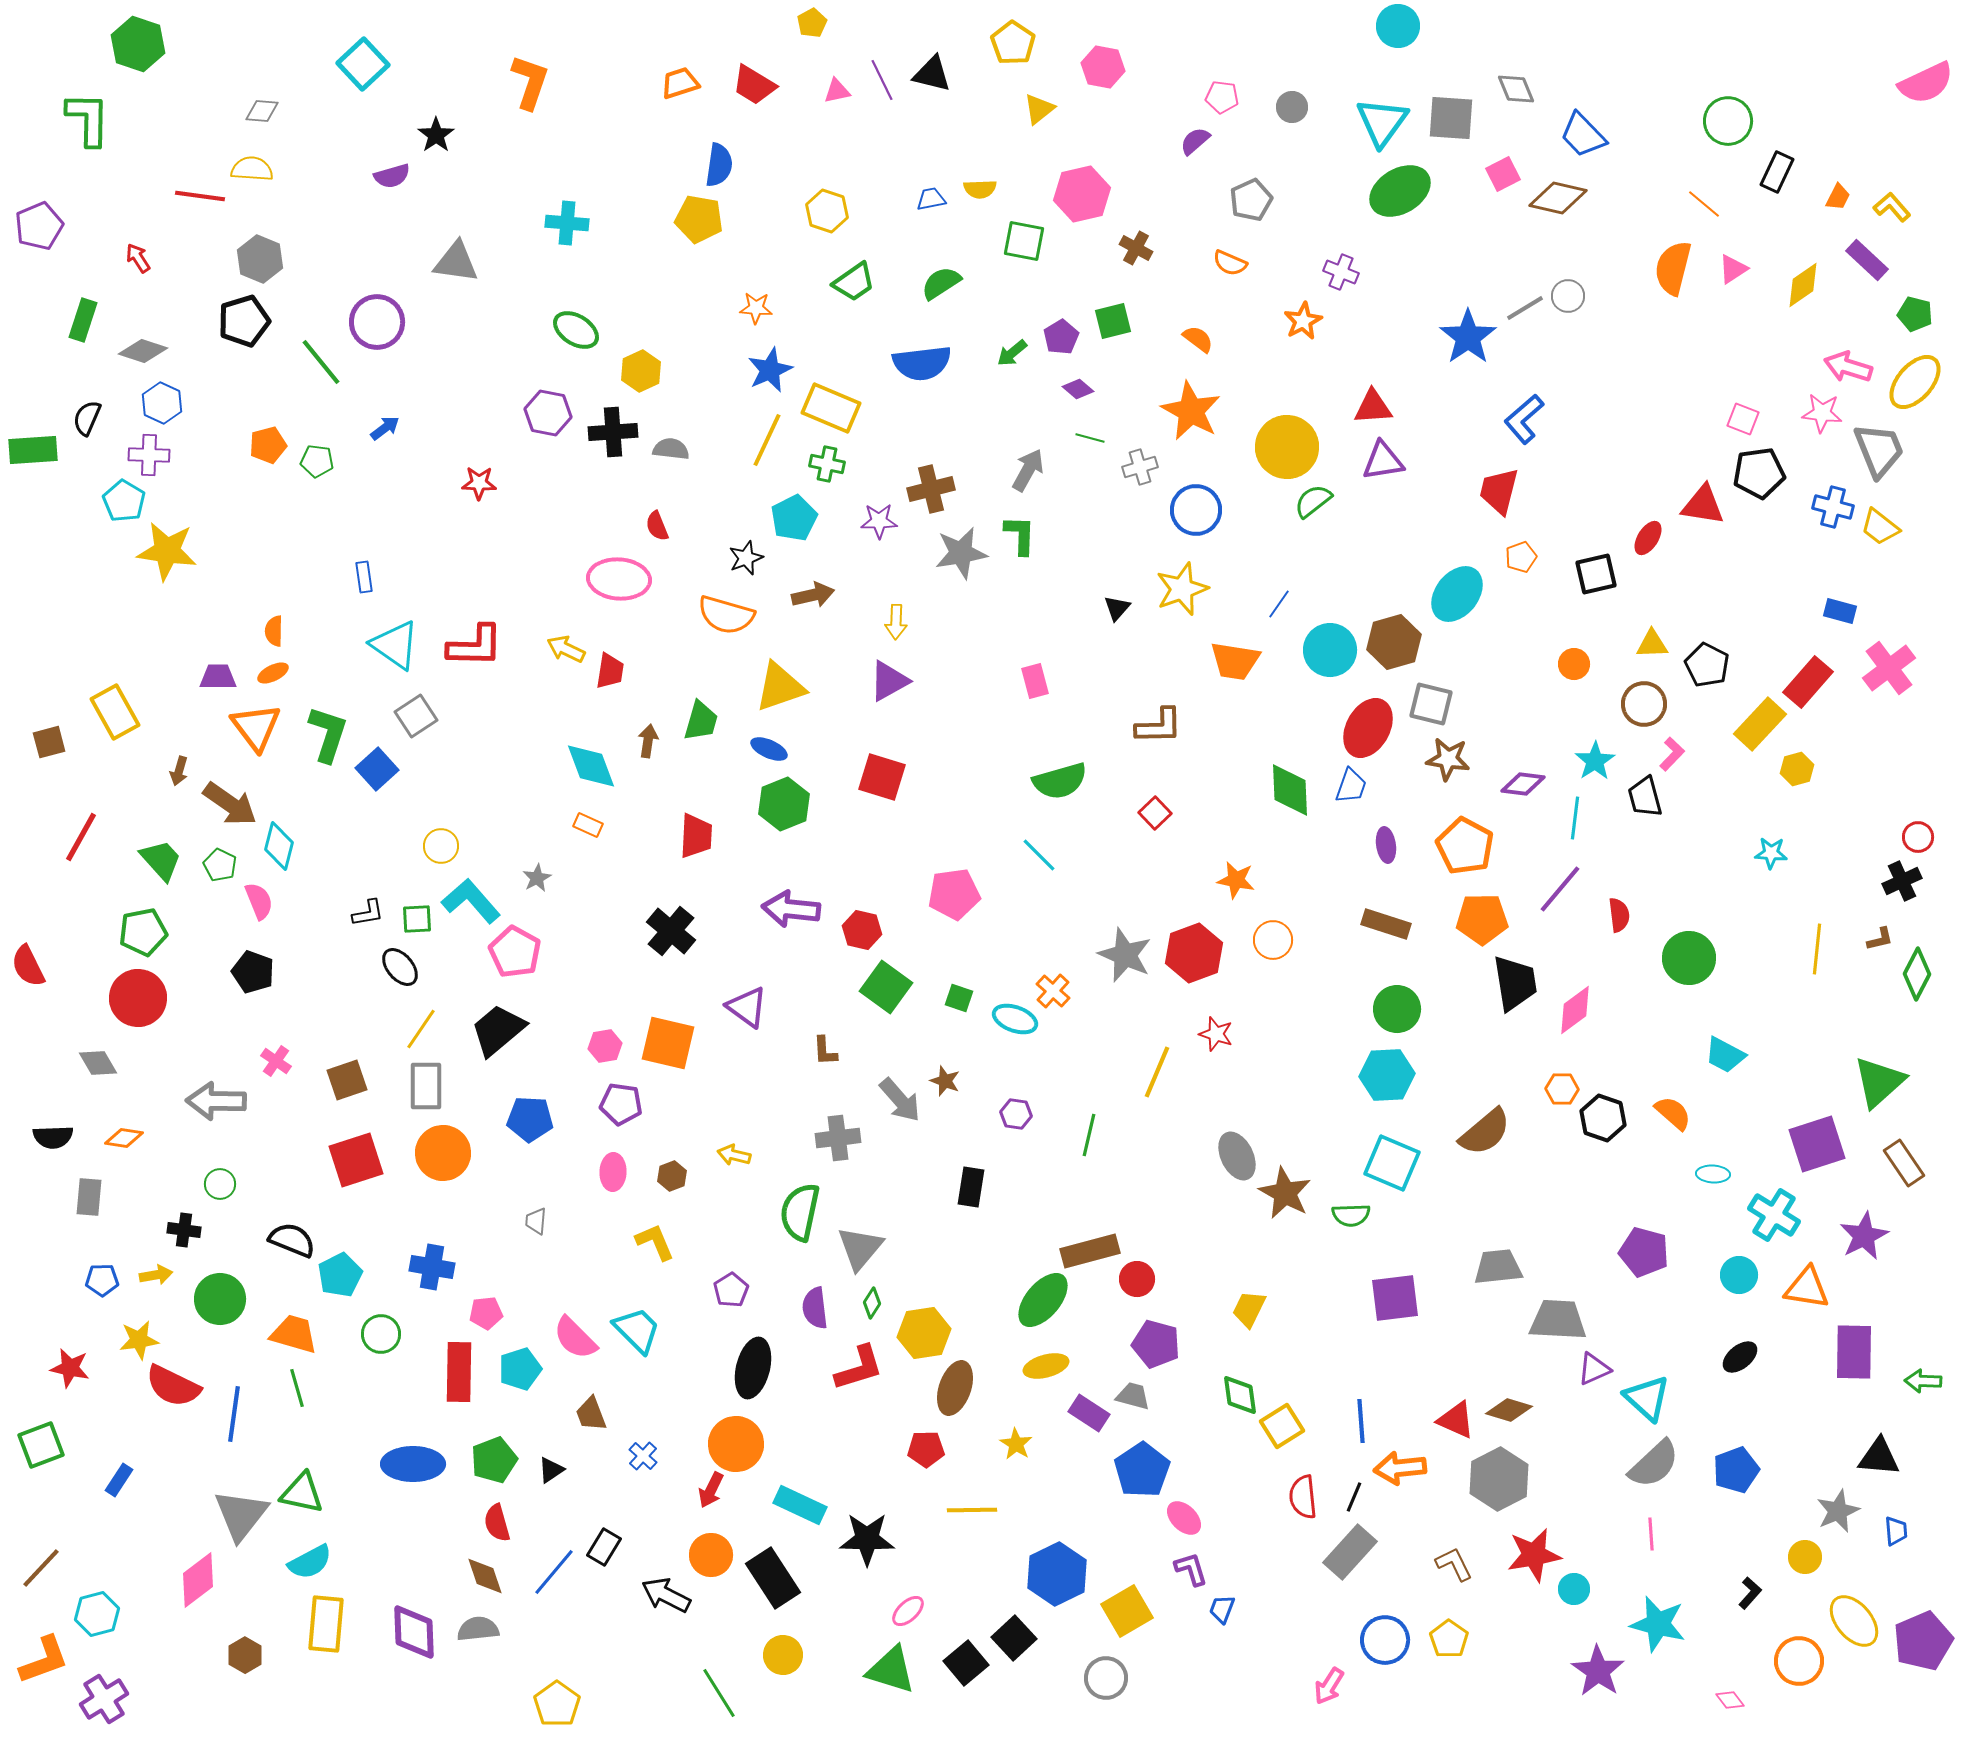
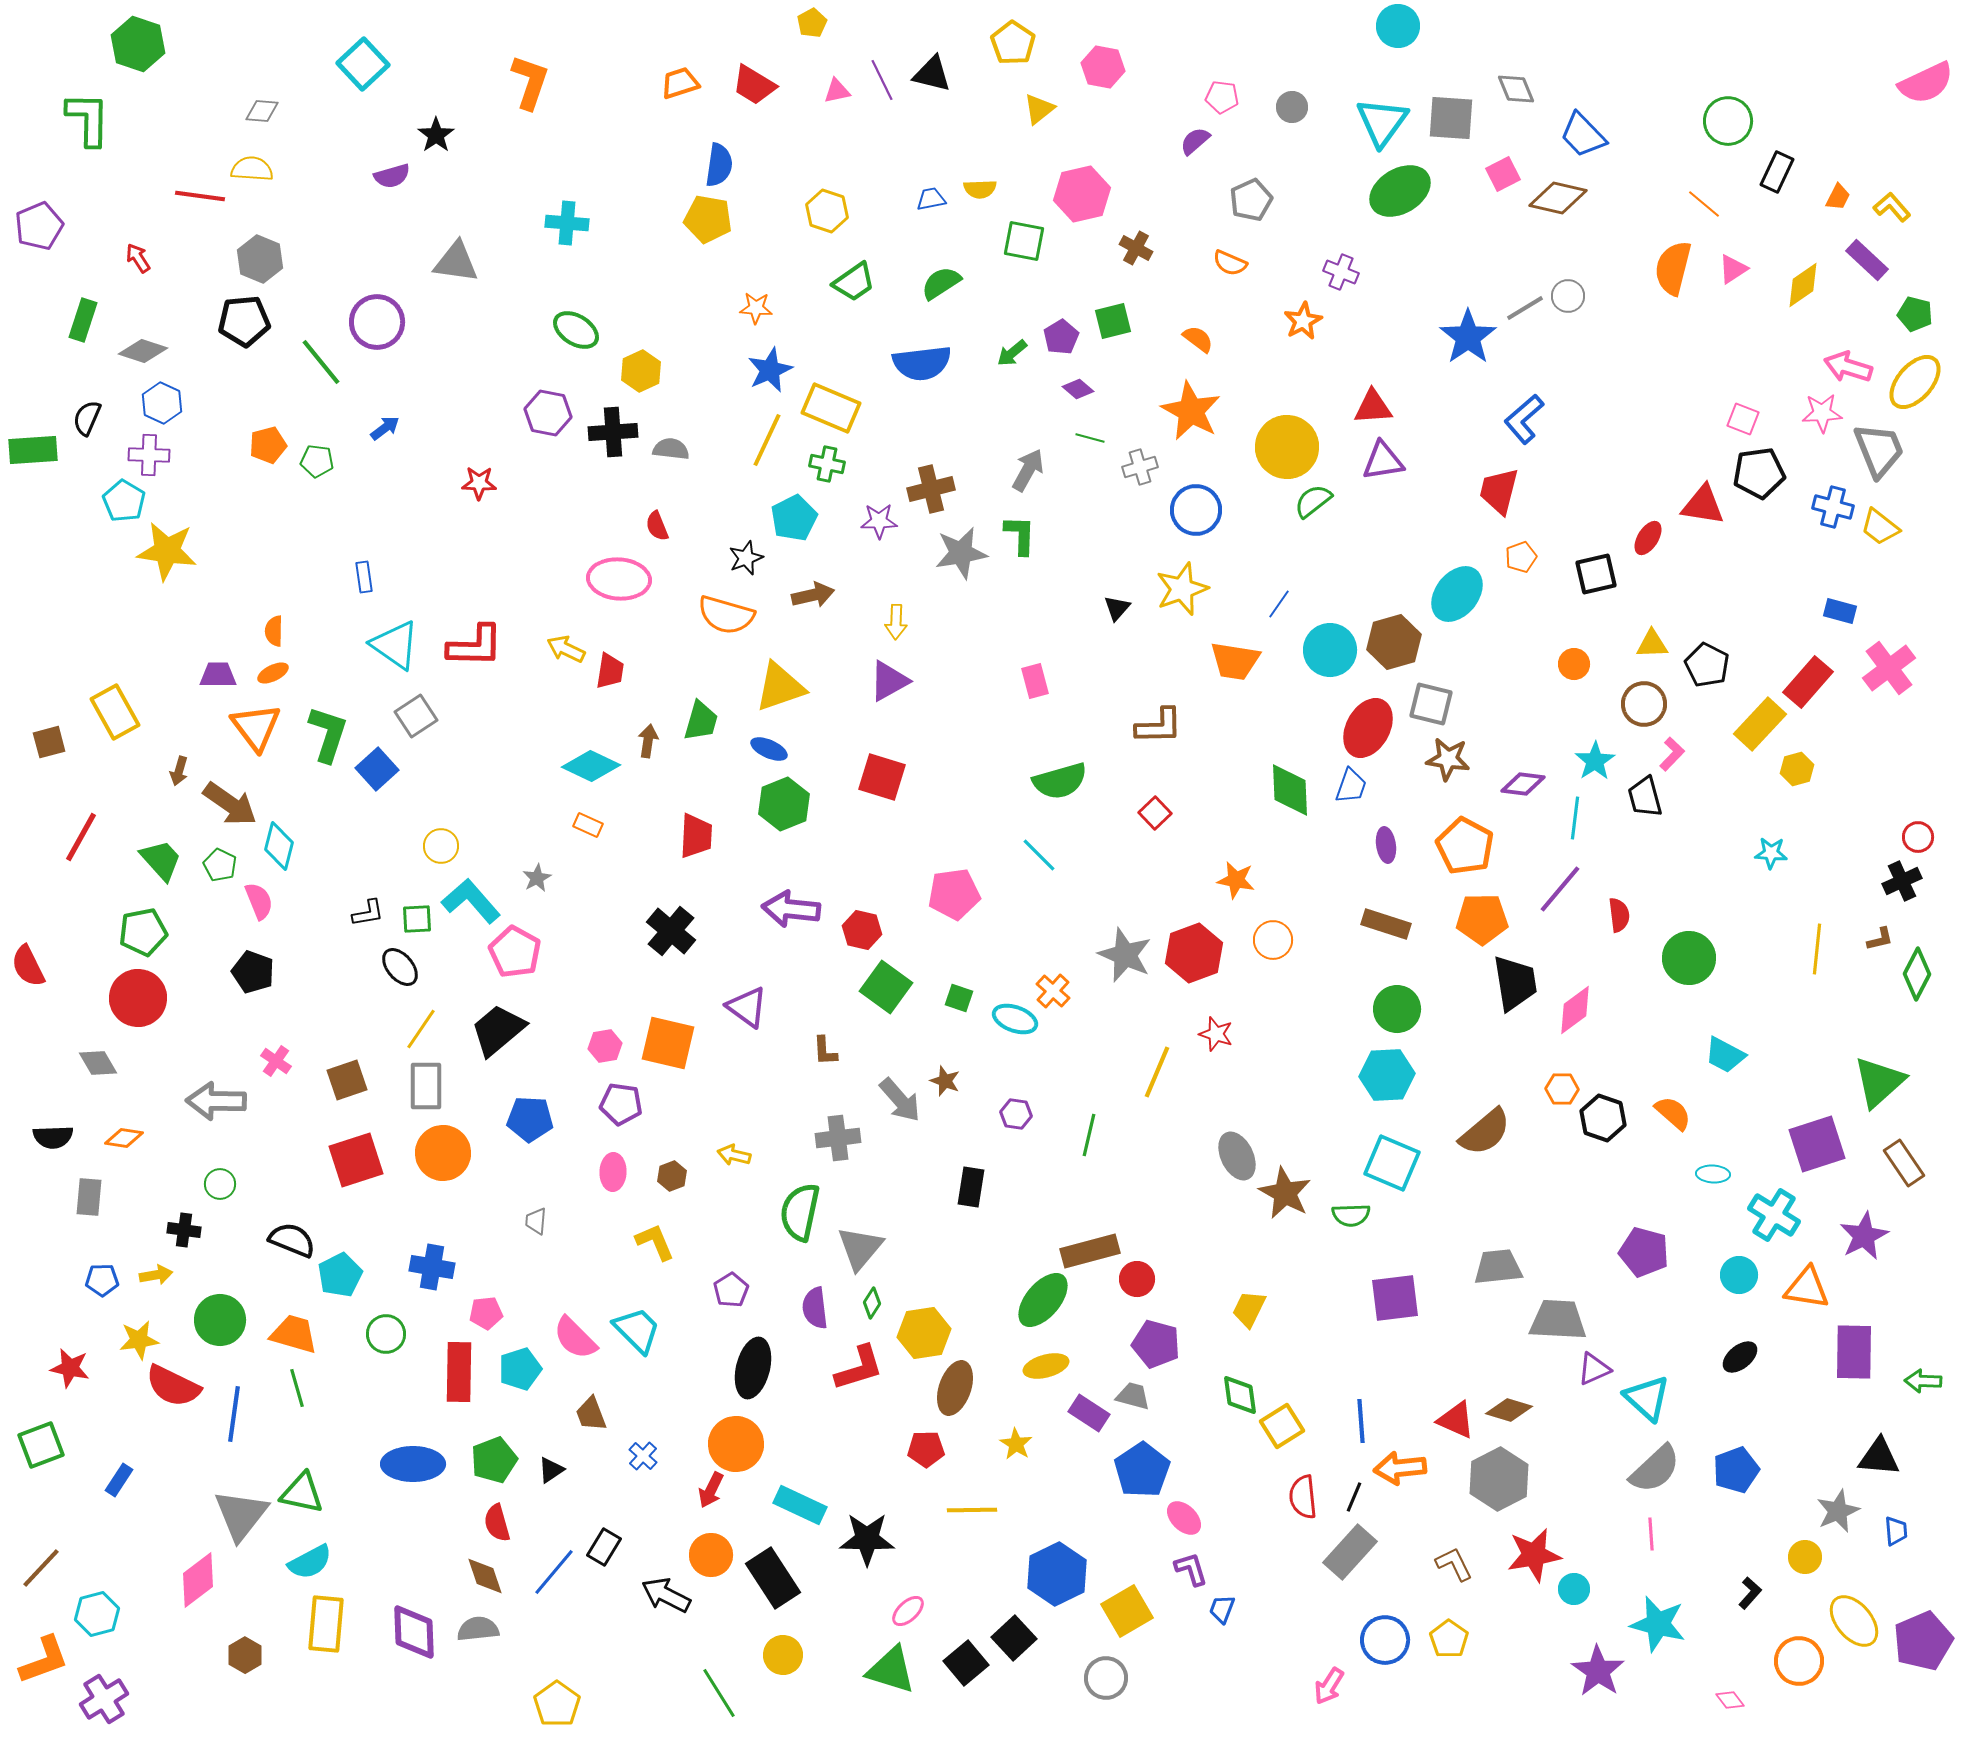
yellow pentagon at (699, 219): moved 9 px right
black pentagon at (244, 321): rotated 12 degrees clockwise
pink star at (1822, 413): rotated 9 degrees counterclockwise
purple trapezoid at (218, 677): moved 2 px up
cyan diamond at (591, 766): rotated 44 degrees counterclockwise
green circle at (220, 1299): moved 21 px down
green circle at (381, 1334): moved 5 px right
gray semicircle at (1654, 1464): moved 1 px right, 5 px down
